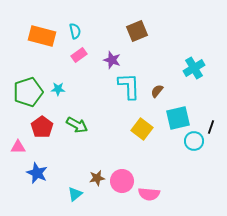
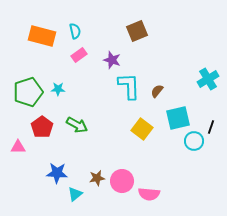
cyan cross: moved 14 px right, 11 px down
blue star: moved 20 px right; rotated 20 degrees counterclockwise
